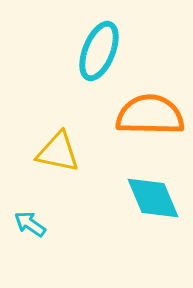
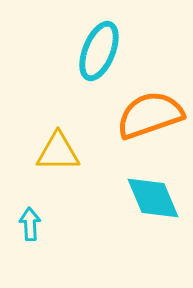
orange semicircle: rotated 20 degrees counterclockwise
yellow triangle: rotated 12 degrees counterclockwise
cyan arrow: rotated 52 degrees clockwise
